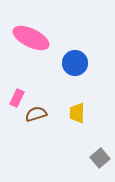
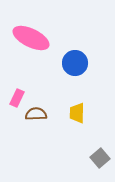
brown semicircle: rotated 15 degrees clockwise
